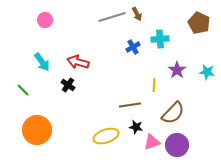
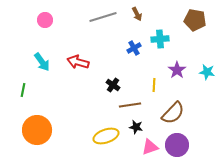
gray line: moved 9 px left
brown pentagon: moved 4 px left, 3 px up; rotated 15 degrees counterclockwise
blue cross: moved 1 px right, 1 px down
black cross: moved 45 px right
green line: rotated 56 degrees clockwise
pink triangle: moved 2 px left, 5 px down
